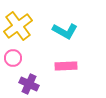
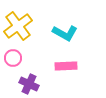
cyan L-shape: moved 2 px down
